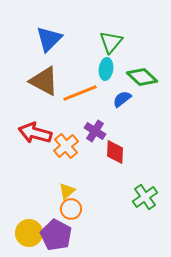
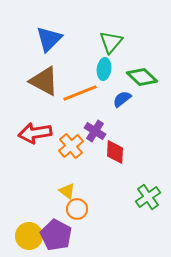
cyan ellipse: moved 2 px left
red arrow: rotated 24 degrees counterclockwise
orange cross: moved 5 px right
yellow triangle: rotated 42 degrees counterclockwise
green cross: moved 3 px right
orange circle: moved 6 px right
yellow circle: moved 3 px down
